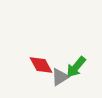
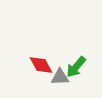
gray triangle: rotated 30 degrees clockwise
